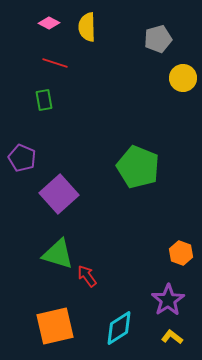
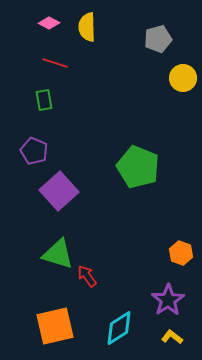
purple pentagon: moved 12 px right, 7 px up
purple square: moved 3 px up
